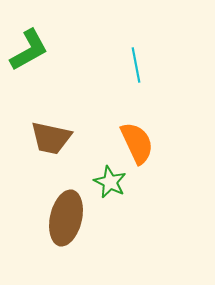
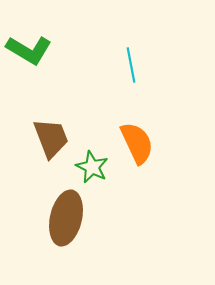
green L-shape: rotated 60 degrees clockwise
cyan line: moved 5 px left
brown trapezoid: rotated 123 degrees counterclockwise
green star: moved 18 px left, 15 px up
